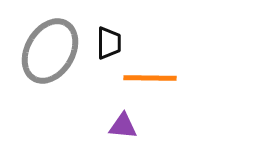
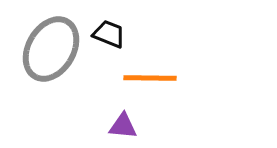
black trapezoid: moved 9 px up; rotated 68 degrees counterclockwise
gray ellipse: moved 1 px right, 2 px up
